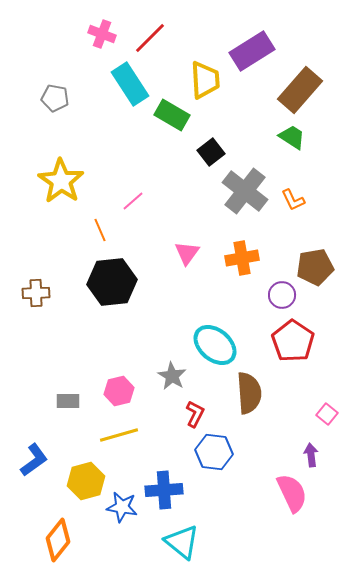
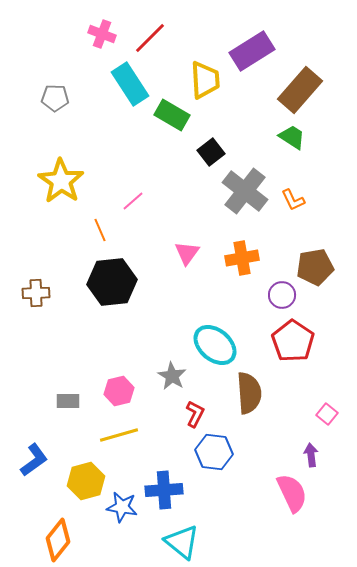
gray pentagon: rotated 8 degrees counterclockwise
